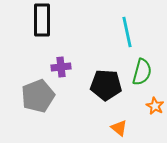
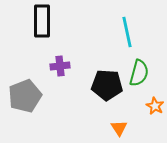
black rectangle: moved 1 px down
purple cross: moved 1 px left, 1 px up
green semicircle: moved 3 px left, 1 px down
black pentagon: moved 1 px right
gray pentagon: moved 13 px left
orange triangle: rotated 18 degrees clockwise
